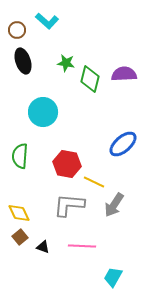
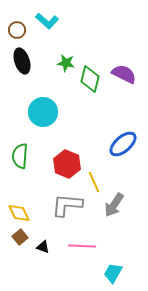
black ellipse: moved 1 px left
purple semicircle: rotated 30 degrees clockwise
red hexagon: rotated 12 degrees clockwise
yellow line: rotated 40 degrees clockwise
gray L-shape: moved 2 px left
cyan trapezoid: moved 4 px up
